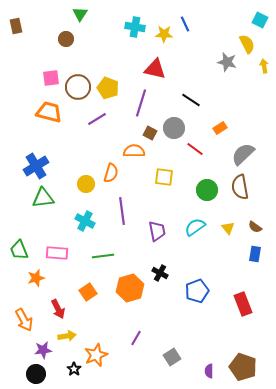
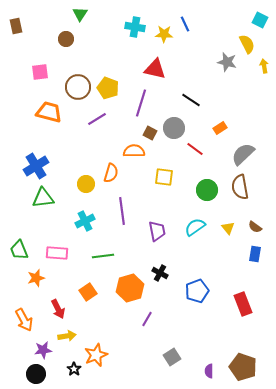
pink square at (51, 78): moved 11 px left, 6 px up
cyan cross at (85, 221): rotated 36 degrees clockwise
purple line at (136, 338): moved 11 px right, 19 px up
